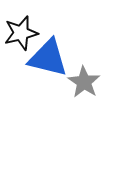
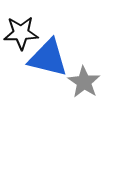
black star: rotated 12 degrees clockwise
